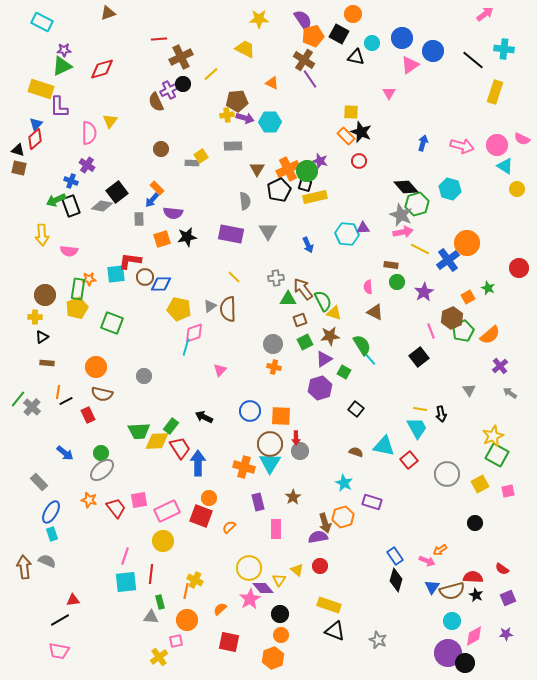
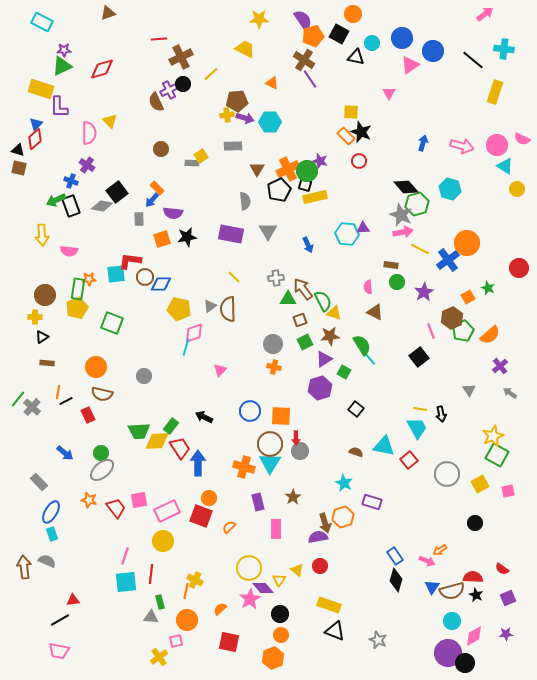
yellow triangle at (110, 121): rotated 21 degrees counterclockwise
